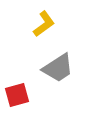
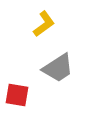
red square: rotated 25 degrees clockwise
